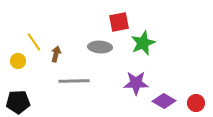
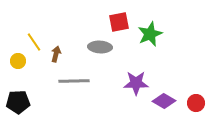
green star: moved 7 px right, 9 px up
